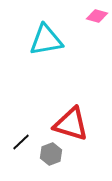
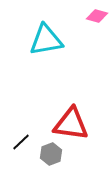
red triangle: rotated 9 degrees counterclockwise
